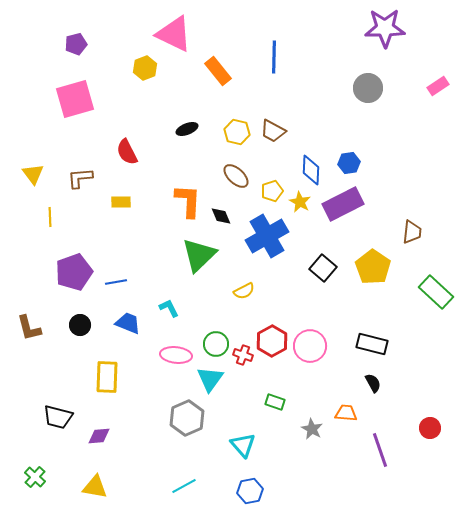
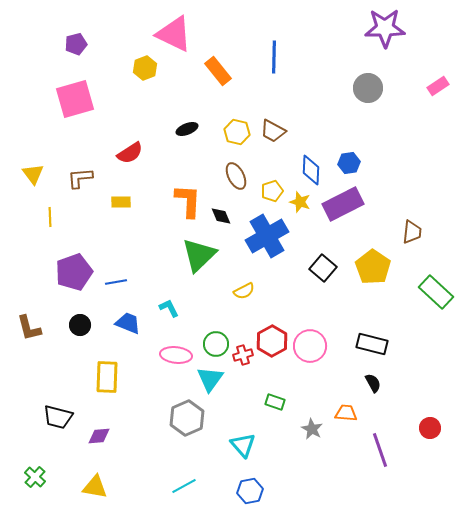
red semicircle at (127, 152): moved 3 px right, 1 px down; rotated 96 degrees counterclockwise
brown ellipse at (236, 176): rotated 20 degrees clockwise
yellow star at (300, 202): rotated 10 degrees counterclockwise
red cross at (243, 355): rotated 36 degrees counterclockwise
